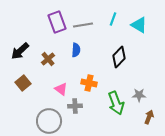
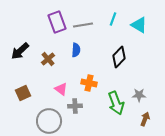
brown square: moved 10 px down; rotated 14 degrees clockwise
brown arrow: moved 4 px left, 2 px down
